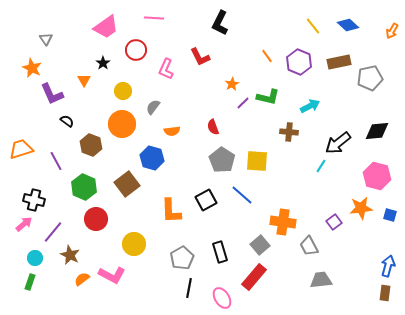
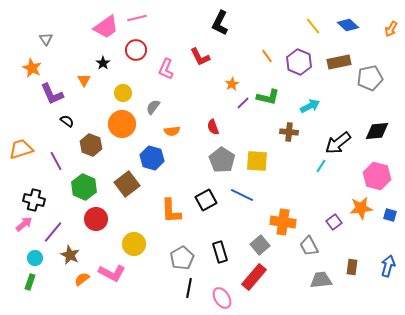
pink line at (154, 18): moved 17 px left; rotated 18 degrees counterclockwise
orange arrow at (392, 31): moved 1 px left, 2 px up
yellow circle at (123, 91): moved 2 px down
blue line at (242, 195): rotated 15 degrees counterclockwise
pink L-shape at (112, 275): moved 2 px up
brown rectangle at (385, 293): moved 33 px left, 26 px up
